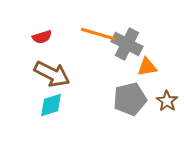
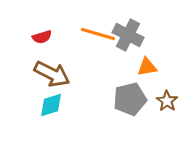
gray cross: moved 1 px right, 9 px up
